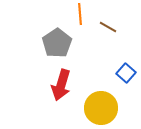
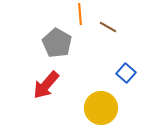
gray pentagon: rotated 8 degrees counterclockwise
red arrow: moved 15 px left; rotated 24 degrees clockwise
